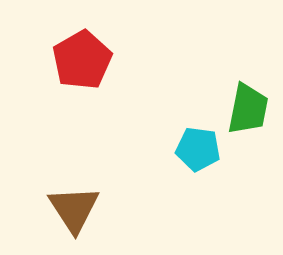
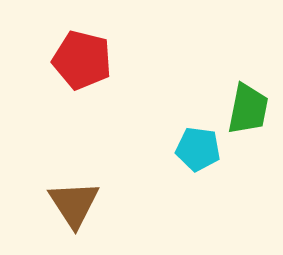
red pentagon: rotated 28 degrees counterclockwise
brown triangle: moved 5 px up
